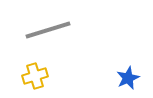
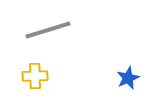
yellow cross: rotated 15 degrees clockwise
